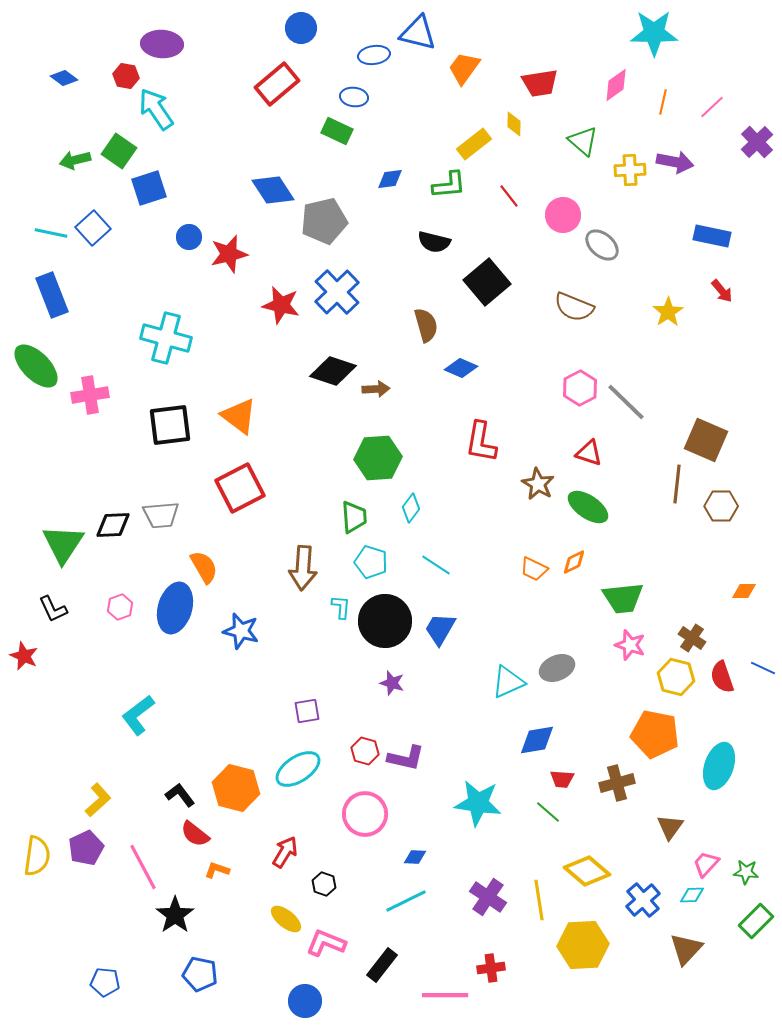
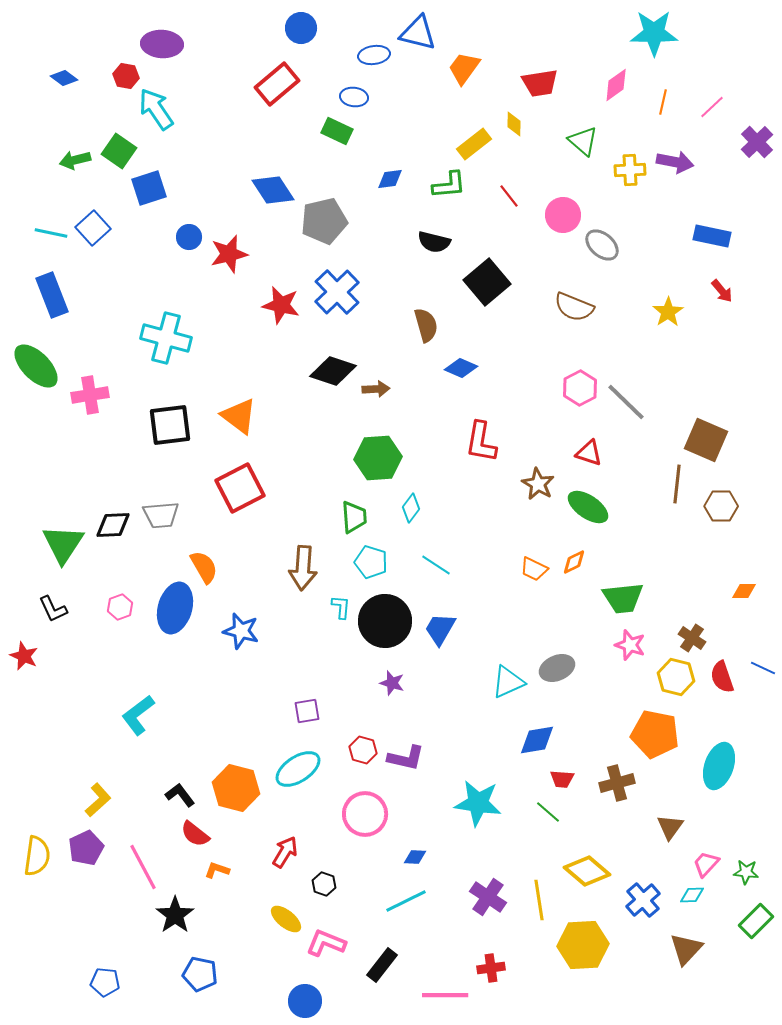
red hexagon at (365, 751): moved 2 px left, 1 px up
